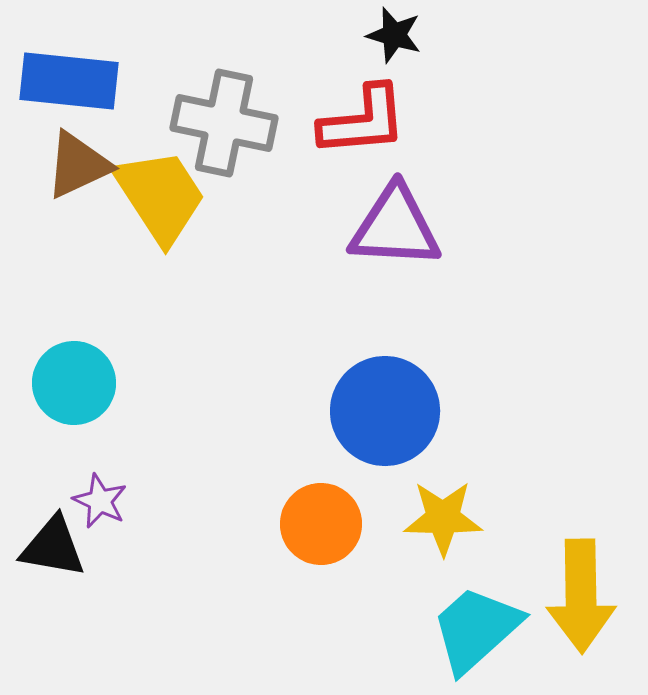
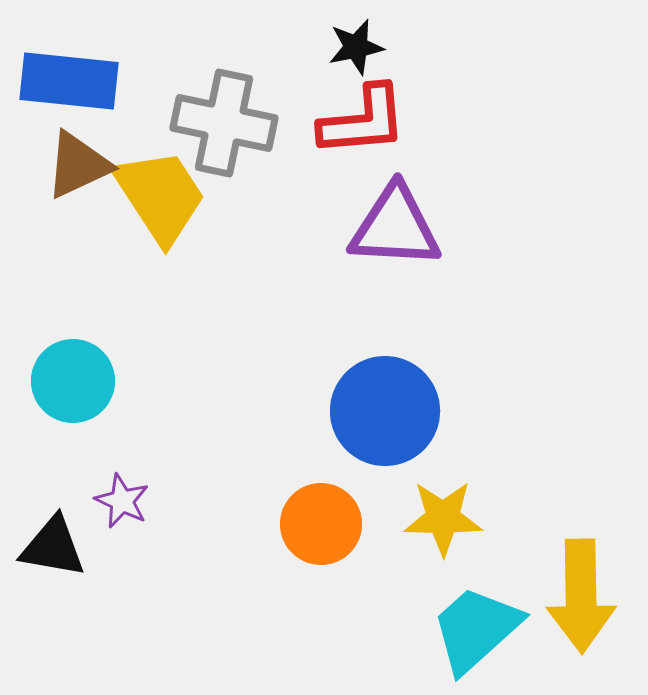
black star: moved 38 px left, 12 px down; rotated 28 degrees counterclockwise
cyan circle: moved 1 px left, 2 px up
purple star: moved 22 px right
